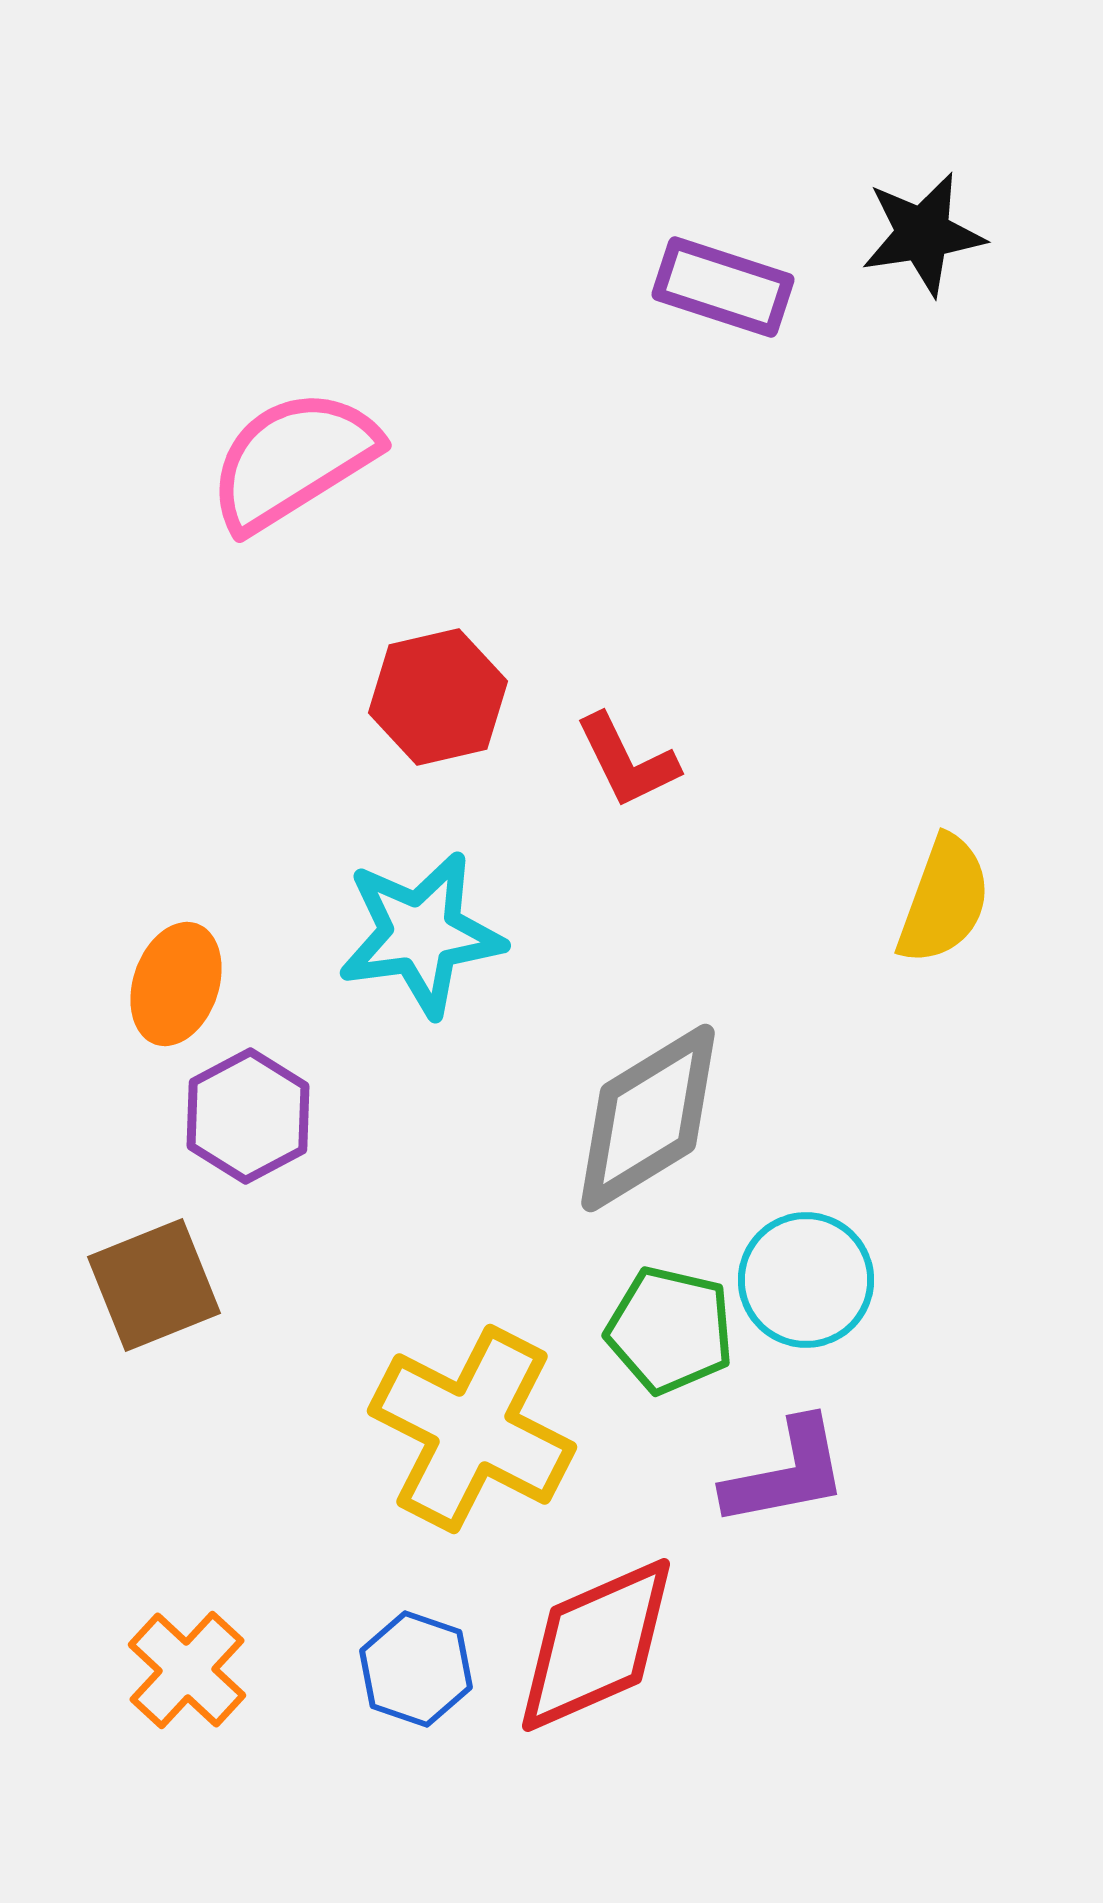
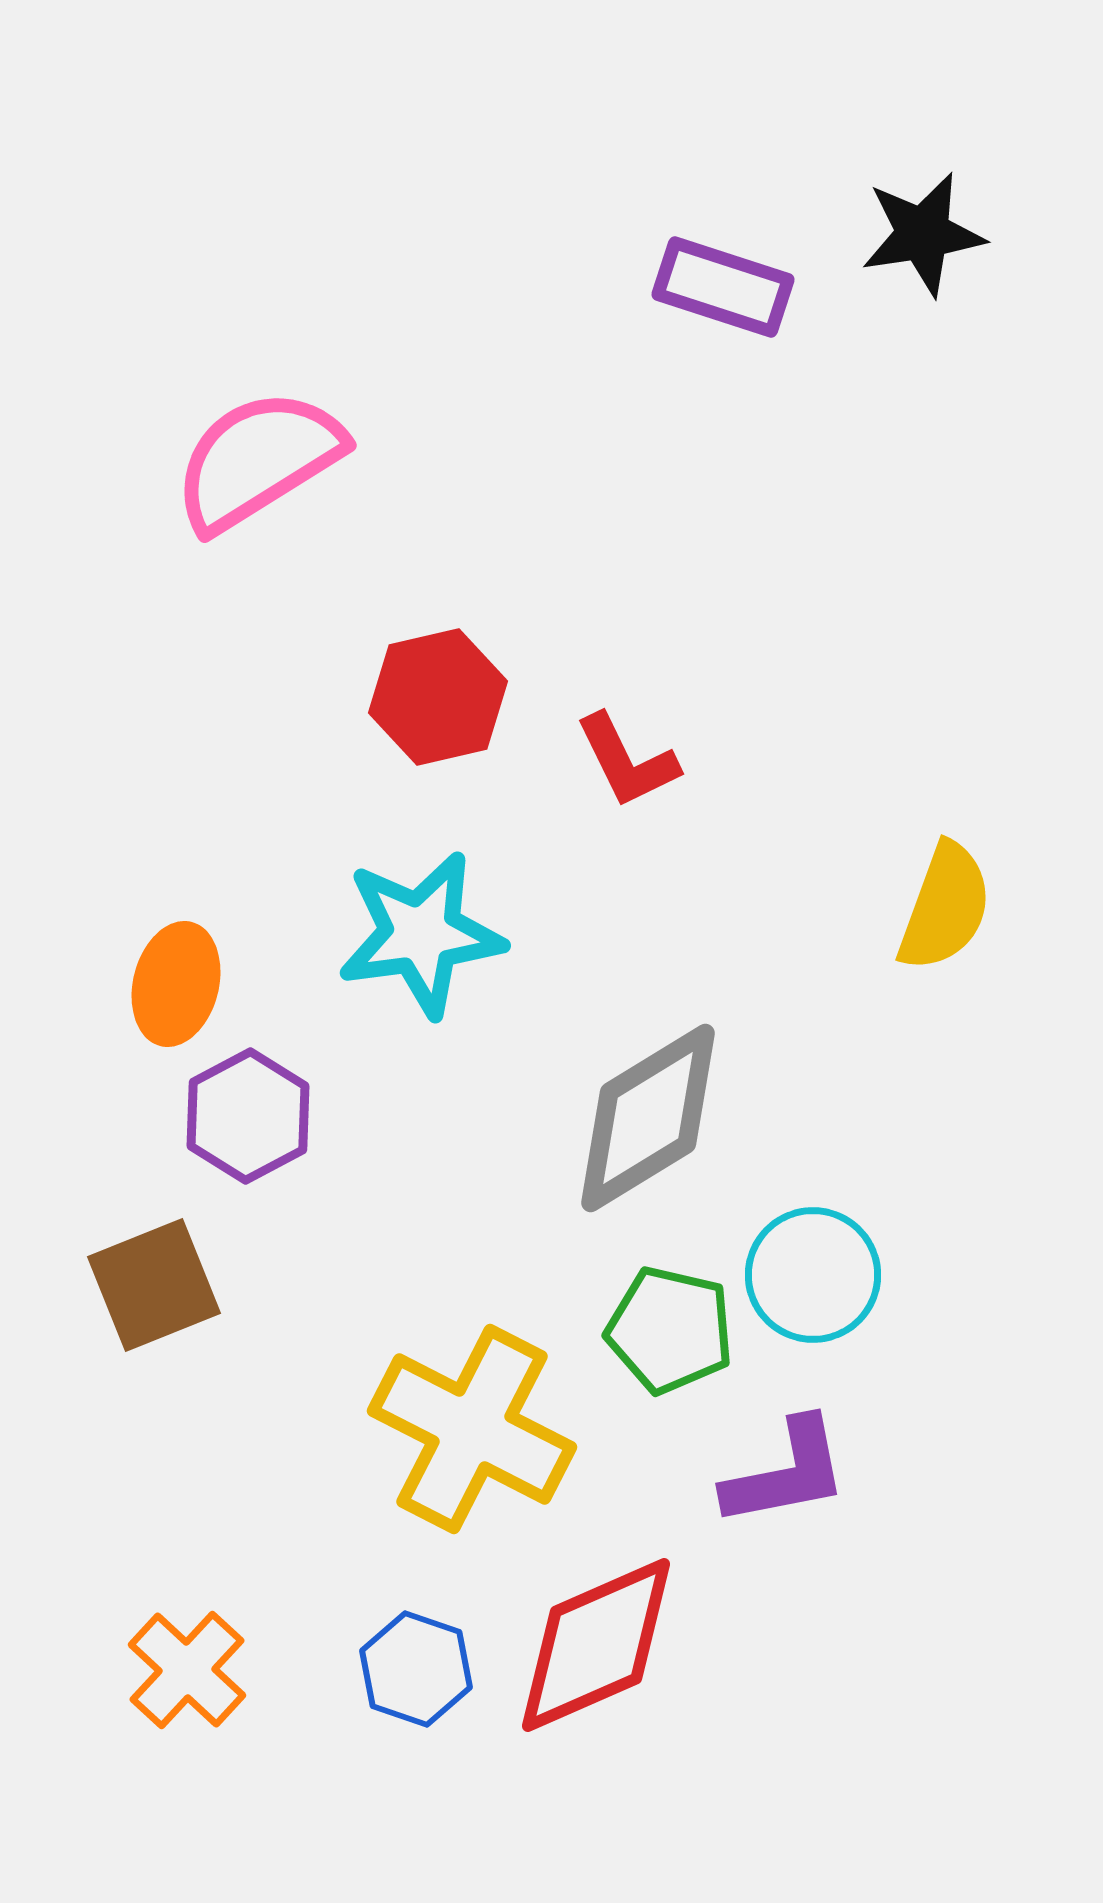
pink semicircle: moved 35 px left
yellow semicircle: moved 1 px right, 7 px down
orange ellipse: rotated 5 degrees counterclockwise
cyan circle: moved 7 px right, 5 px up
